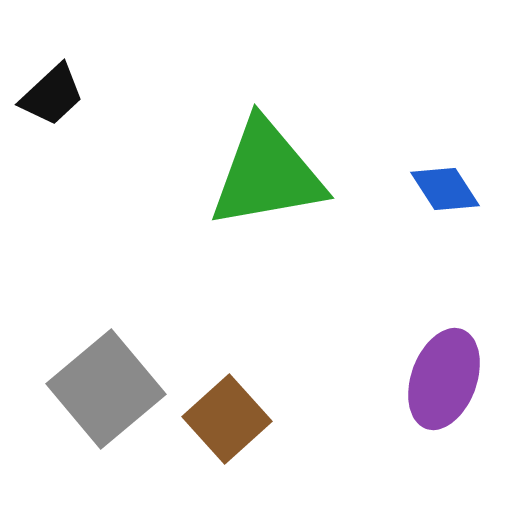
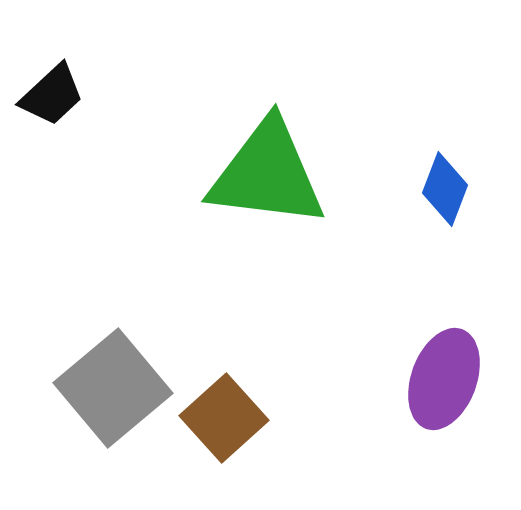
green triangle: rotated 17 degrees clockwise
blue diamond: rotated 54 degrees clockwise
gray square: moved 7 px right, 1 px up
brown square: moved 3 px left, 1 px up
